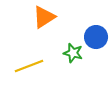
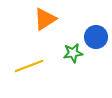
orange triangle: moved 1 px right, 2 px down
green star: rotated 24 degrees counterclockwise
